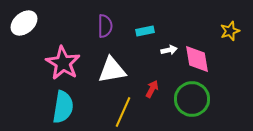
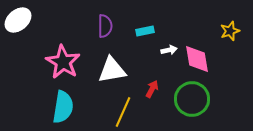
white ellipse: moved 6 px left, 3 px up
pink star: moved 1 px up
